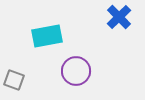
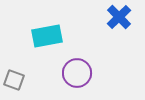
purple circle: moved 1 px right, 2 px down
